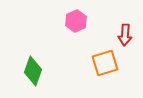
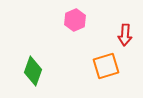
pink hexagon: moved 1 px left, 1 px up
orange square: moved 1 px right, 3 px down
